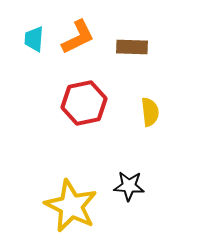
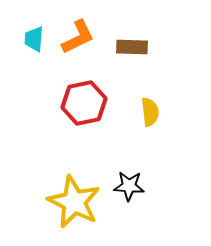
yellow star: moved 3 px right, 4 px up
